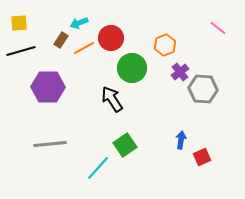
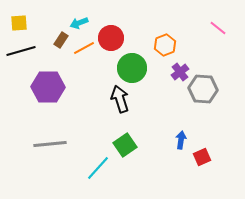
black arrow: moved 8 px right; rotated 16 degrees clockwise
